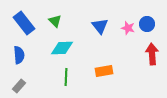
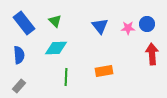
pink star: rotated 16 degrees counterclockwise
cyan diamond: moved 6 px left
